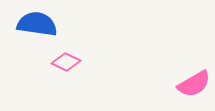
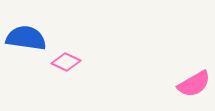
blue semicircle: moved 11 px left, 14 px down
